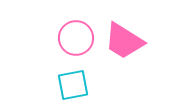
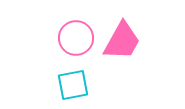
pink trapezoid: moved 2 px left; rotated 93 degrees counterclockwise
